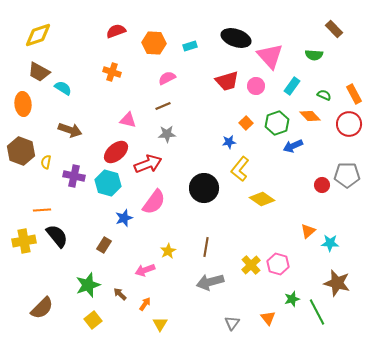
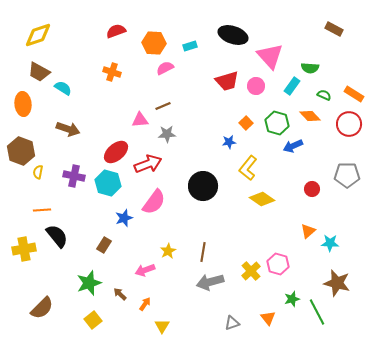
brown rectangle at (334, 29): rotated 18 degrees counterclockwise
black ellipse at (236, 38): moved 3 px left, 3 px up
green semicircle at (314, 55): moved 4 px left, 13 px down
pink semicircle at (167, 78): moved 2 px left, 10 px up
orange rectangle at (354, 94): rotated 30 degrees counterclockwise
pink triangle at (128, 120): moved 12 px right; rotated 18 degrees counterclockwise
green hexagon at (277, 123): rotated 25 degrees counterclockwise
brown arrow at (70, 130): moved 2 px left, 1 px up
yellow semicircle at (46, 162): moved 8 px left, 10 px down
yellow L-shape at (240, 169): moved 8 px right, 1 px up
red circle at (322, 185): moved 10 px left, 4 px down
black circle at (204, 188): moved 1 px left, 2 px up
yellow cross at (24, 241): moved 8 px down
brown line at (206, 247): moved 3 px left, 5 px down
yellow cross at (251, 265): moved 6 px down
green star at (88, 285): moved 1 px right, 2 px up
gray triangle at (232, 323): rotated 35 degrees clockwise
yellow triangle at (160, 324): moved 2 px right, 2 px down
